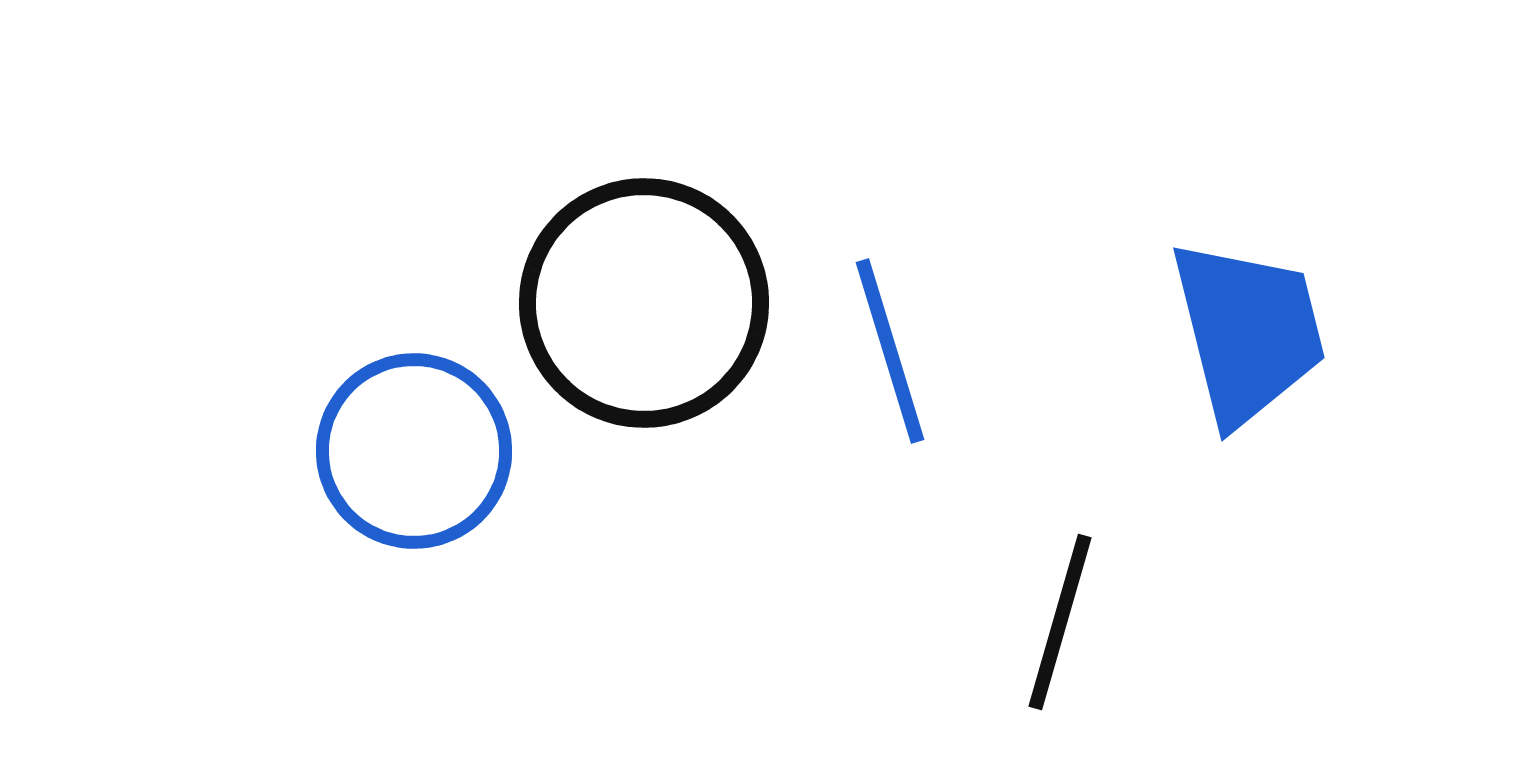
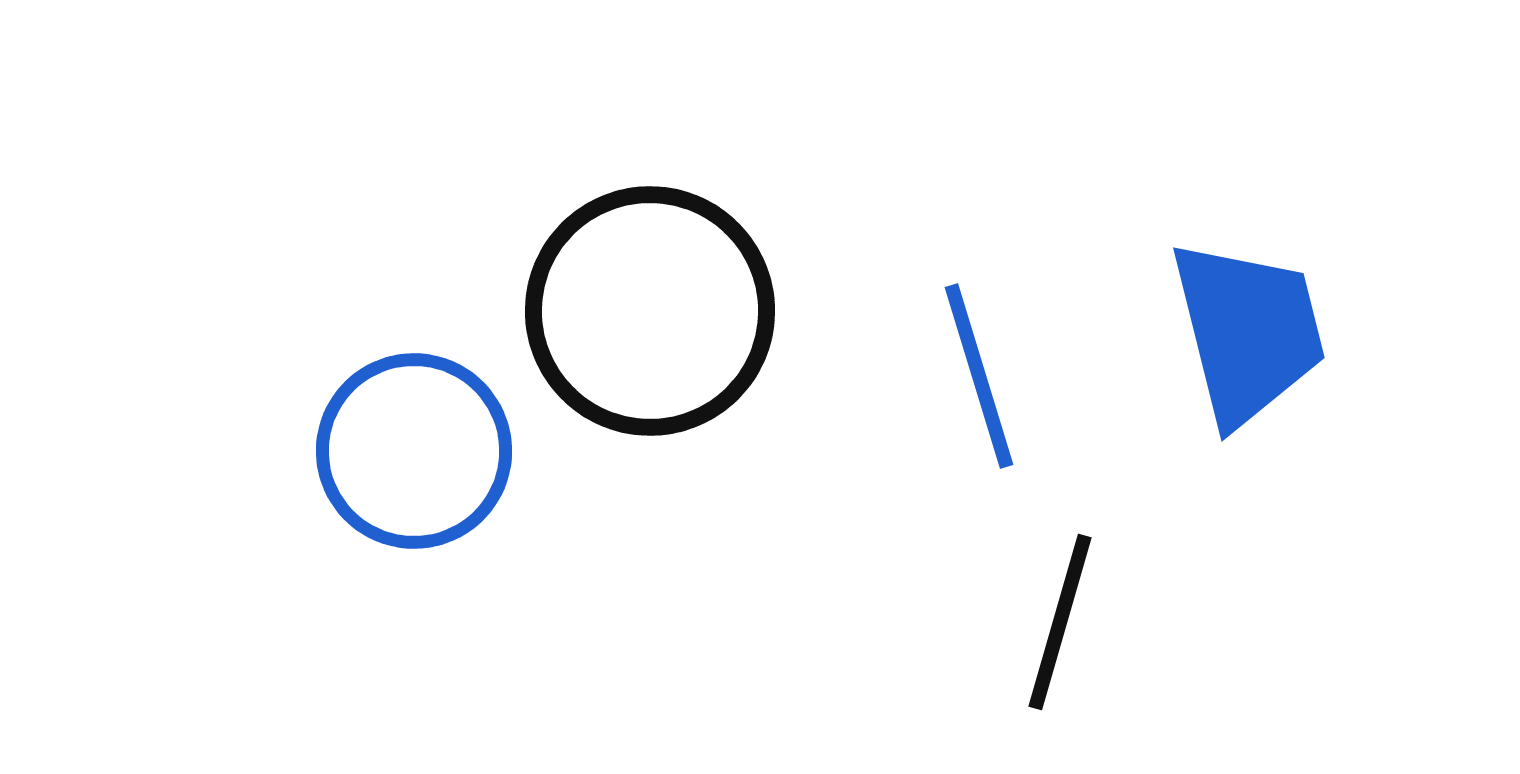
black circle: moved 6 px right, 8 px down
blue line: moved 89 px right, 25 px down
